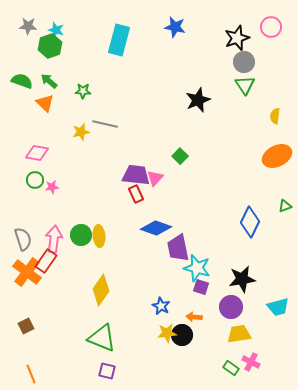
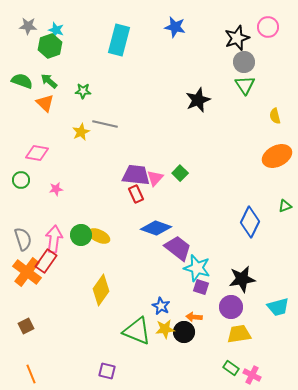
pink circle at (271, 27): moved 3 px left
yellow semicircle at (275, 116): rotated 21 degrees counterclockwise
yellow star at (81, 132): rotated 12 degrees counterclockwise
green square at (180, 156): moved 17 px down
green circle at (35, 180): moved 14 px left
pink star at (52, 187): moved 4 px right, 2 px down
yellow ellipse at (99, 236): rotated 60 degrees counterclockwise
purple trapezoid at (178, 248): rotated 140 degrees clockwise
yellow star at (167, 333): moved 2 px left, 4 px up
black circle at (182, 335): moved 2 px right, 3 px up
green triangle at (102, 338): moved 35 px right, 7 px up
pink cross at (251, 362): moved 1 px right, 13 px down
